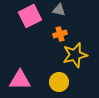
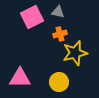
gray triangle: moved 1 px left, 2 px down
pink square: moved 2 px right, 1 px down
yellow star: moved 2 px up
pink triangle: moved 2 px up
